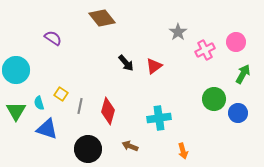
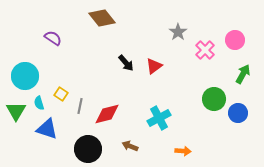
pink circle: moved 1 px left, 2 px up
pink cross: rotated 18 degrees counterclockwise
cyan circle: moved 9 px right, 6 px down
red diamond: moved 1 px left, 3 px down; rotated 60 degrees clockwise
cyan cross: rotated 20 degrees counterclockwise
orange arrow: rotated 70 degrees counterclockwise
